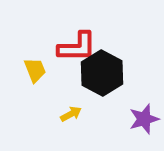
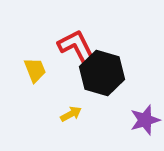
red L-shape: rotated 117 degrees counterclockwise
black hexagon: rotated 12 degrees counterclockwise
purple star: moved 1 px right, 1 px down
